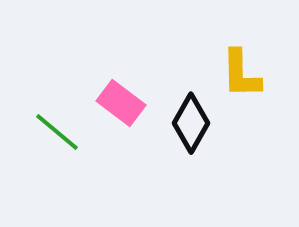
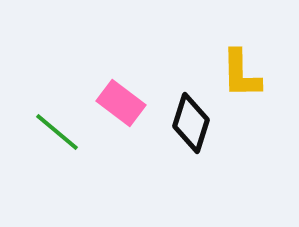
black diamond: rotated 12 degrees counterclockwise
